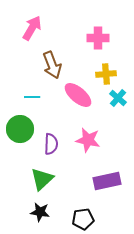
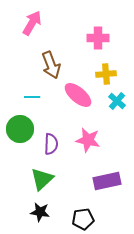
pink arrow: moved 5 px up
brown arrow: moved 1 px left
cyan cross: moved 1 px left, 3 px down
